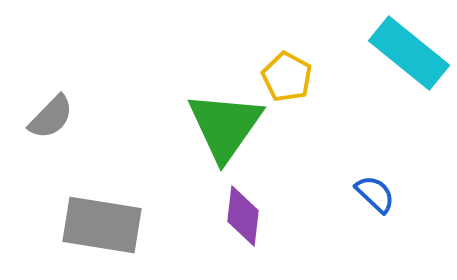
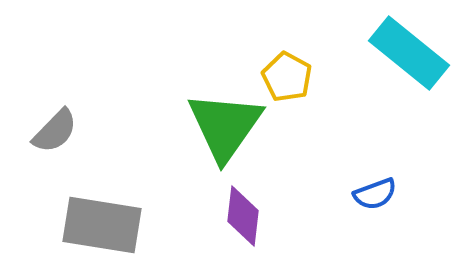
gray semicircle: moved 4 px right, 14 px down
blue semicircle: rotated 117 degrees clockwise
